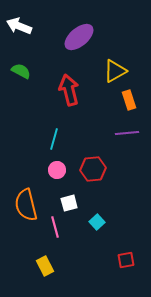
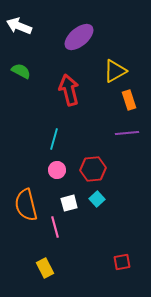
cyan square: moved 23 px up
red square: moved 4 px left, 2 px down
yellow rectangle: moved 2 px down
